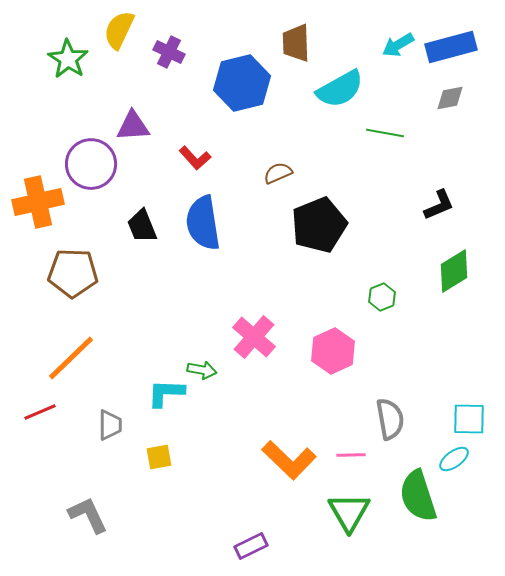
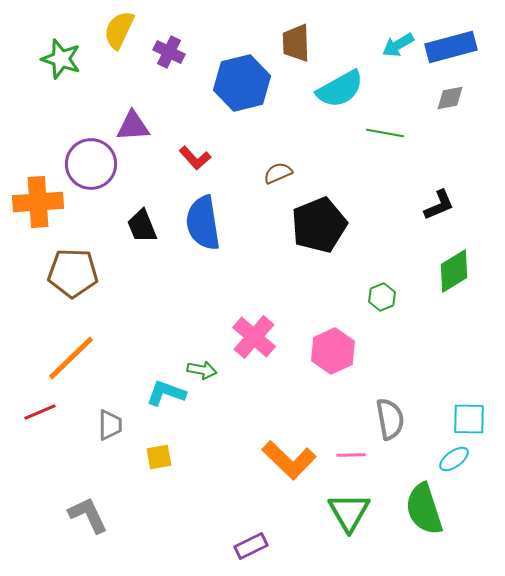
green star: moved 7 px left; rotated 15 degrees counterclockwise
orange cross: rotated 9 degrees clockwise
cyan L-shape: rotated 18 degrees clockwise
green semicircle: moved 6 px right, 13 px down
